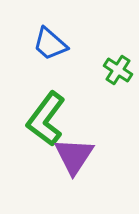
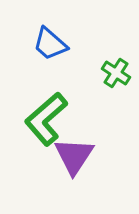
green cross: moved 2 px left, 3 px down
green L-shape: rotated 12 degrees clockwise
